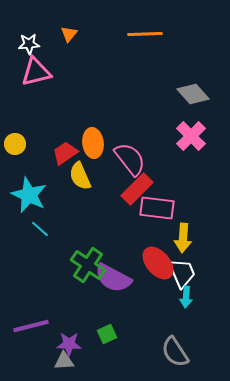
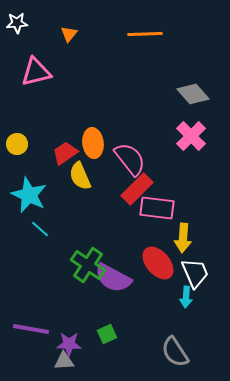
white star: moved 12 px left, 21 px up
yellow circle: moved 2 px right
white trapezoid: moved 13 px right
purple line: moved 3 px down; rotated 24 degrees clockwise
